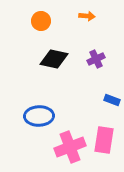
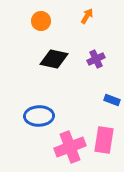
orange arrow: rotated 63 degrees counterclockwise
